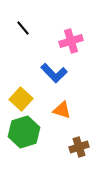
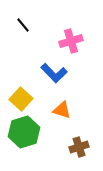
black line: moved 3 px up
